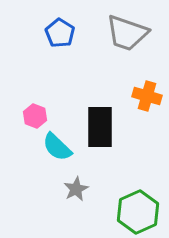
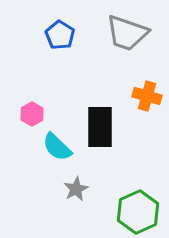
blue pentagon: moved 2 px down
pink hexagon: moved 3 px left, 2 px up; rotated 10 degrees clockwise
